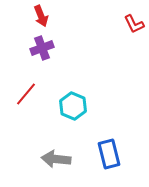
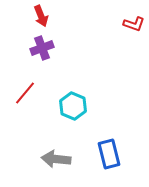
red L-shape: rotated 45 degrees counterclockwise
red line: moved 1 px left, 1 px up
